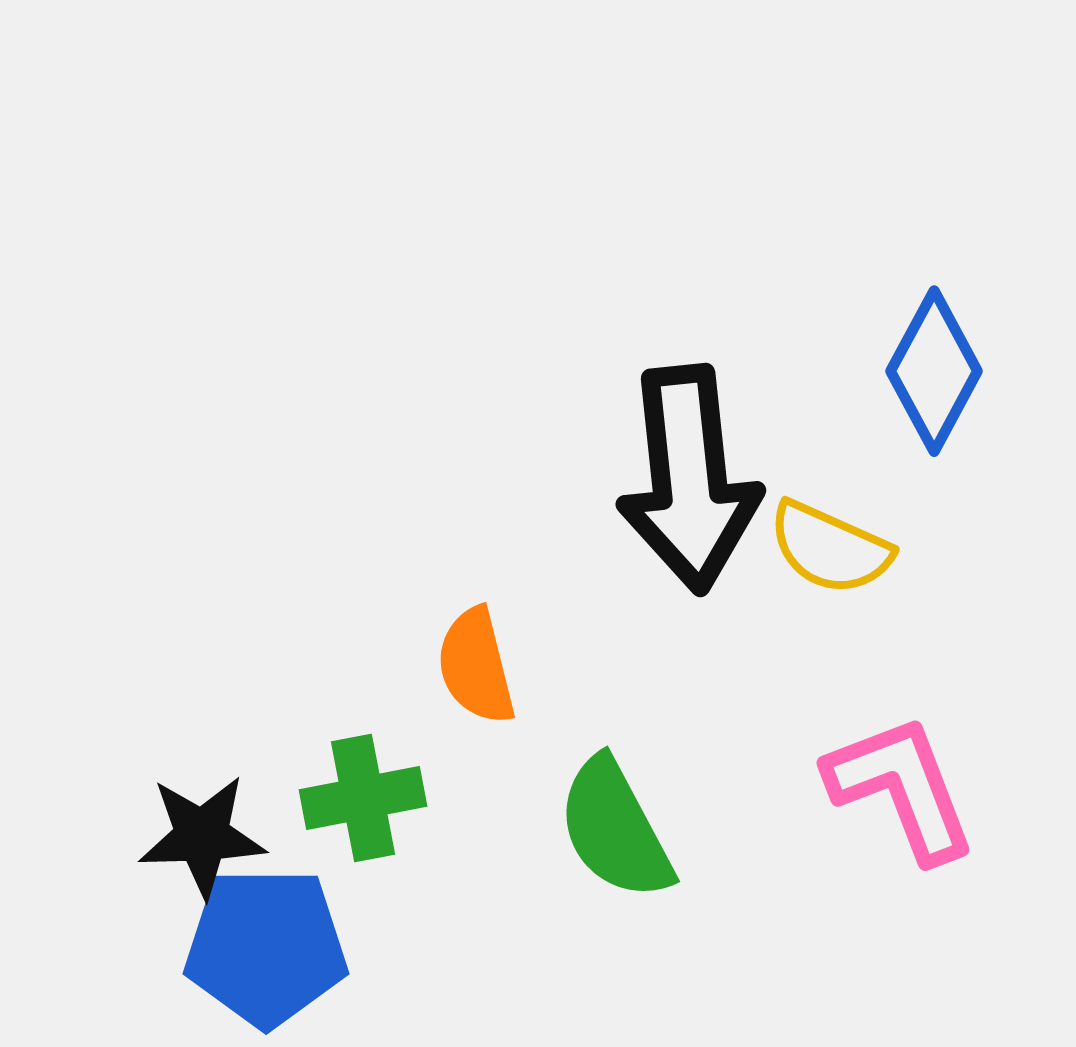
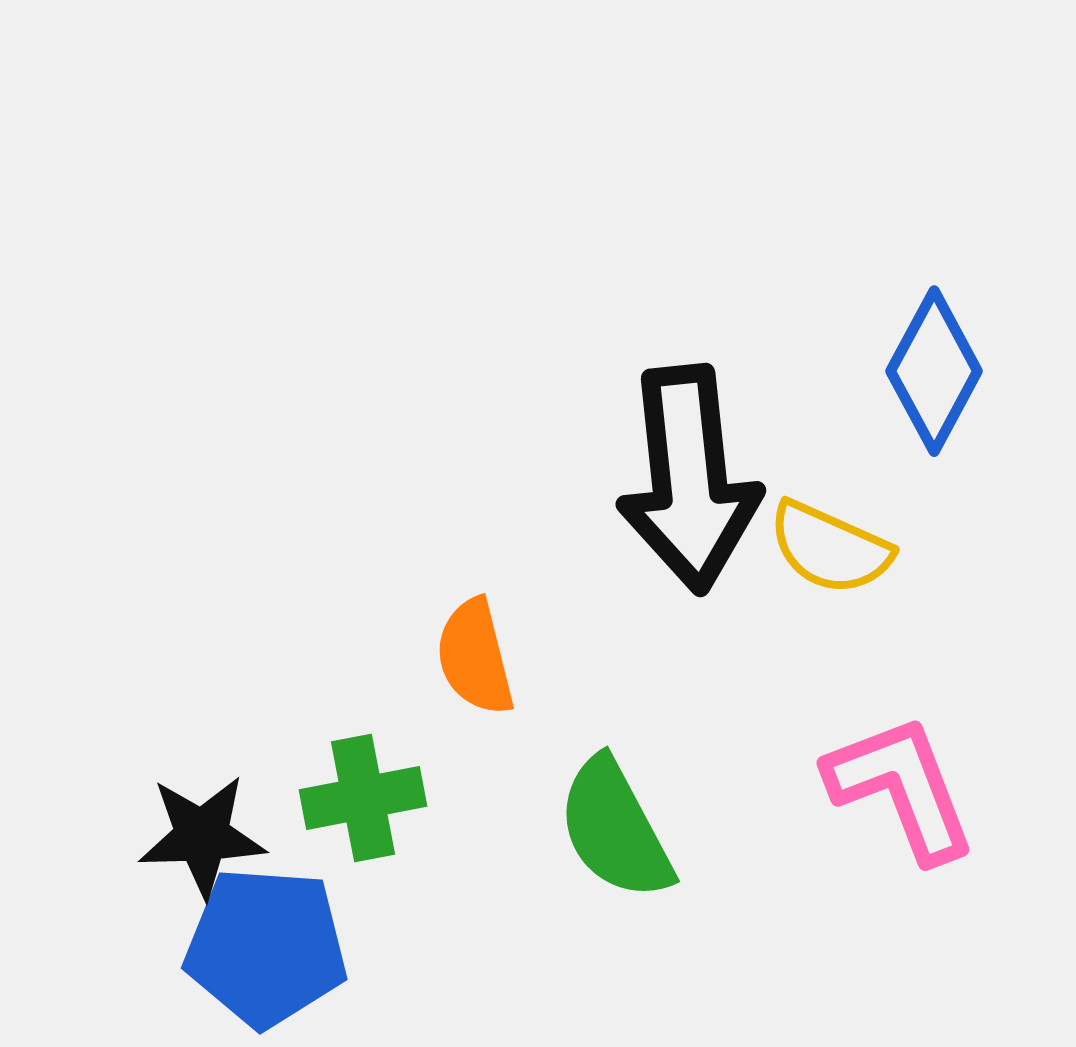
orange semicircle: moved 1 px left, 9 px up
blue pentagon: rotated 4 degrees clockwise
